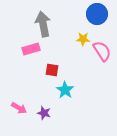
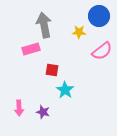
blue circle: moved 2 px right, 2 px down
gray arrow: moved 1 px right, 1 px down
yellow star: moved 4 px left, 7 px up
pink semicircle: rotated 85 degrees clockwise
pink arrow: rotated 56 degrees clockwise
purple star: moved 1 px left, 1 px up
